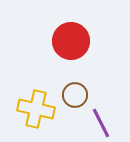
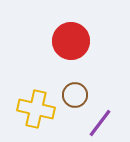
purple line: moved 1 px left; rotated 64 degrees clockwise
